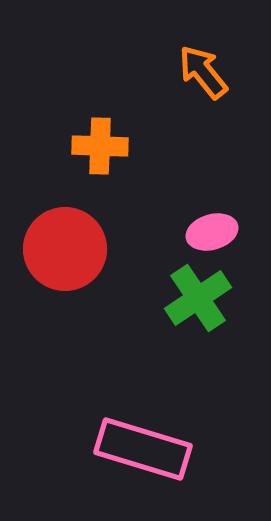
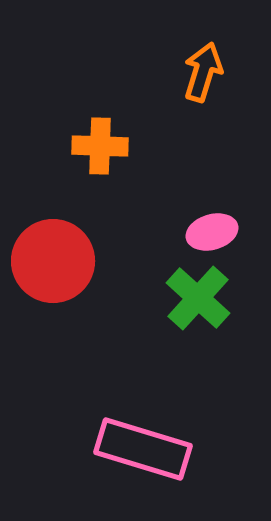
orange arrow: rotated 56 degrees clockwise
red circle: moved 12 px left, 12 px down
green cross: rotated 14 degrees counterclockwise
